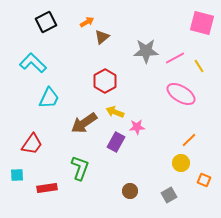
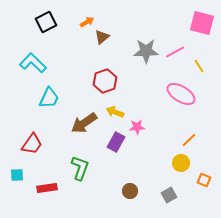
pink line: moved 6 px up
red hexagon: rotated 10 degrees clockwise
